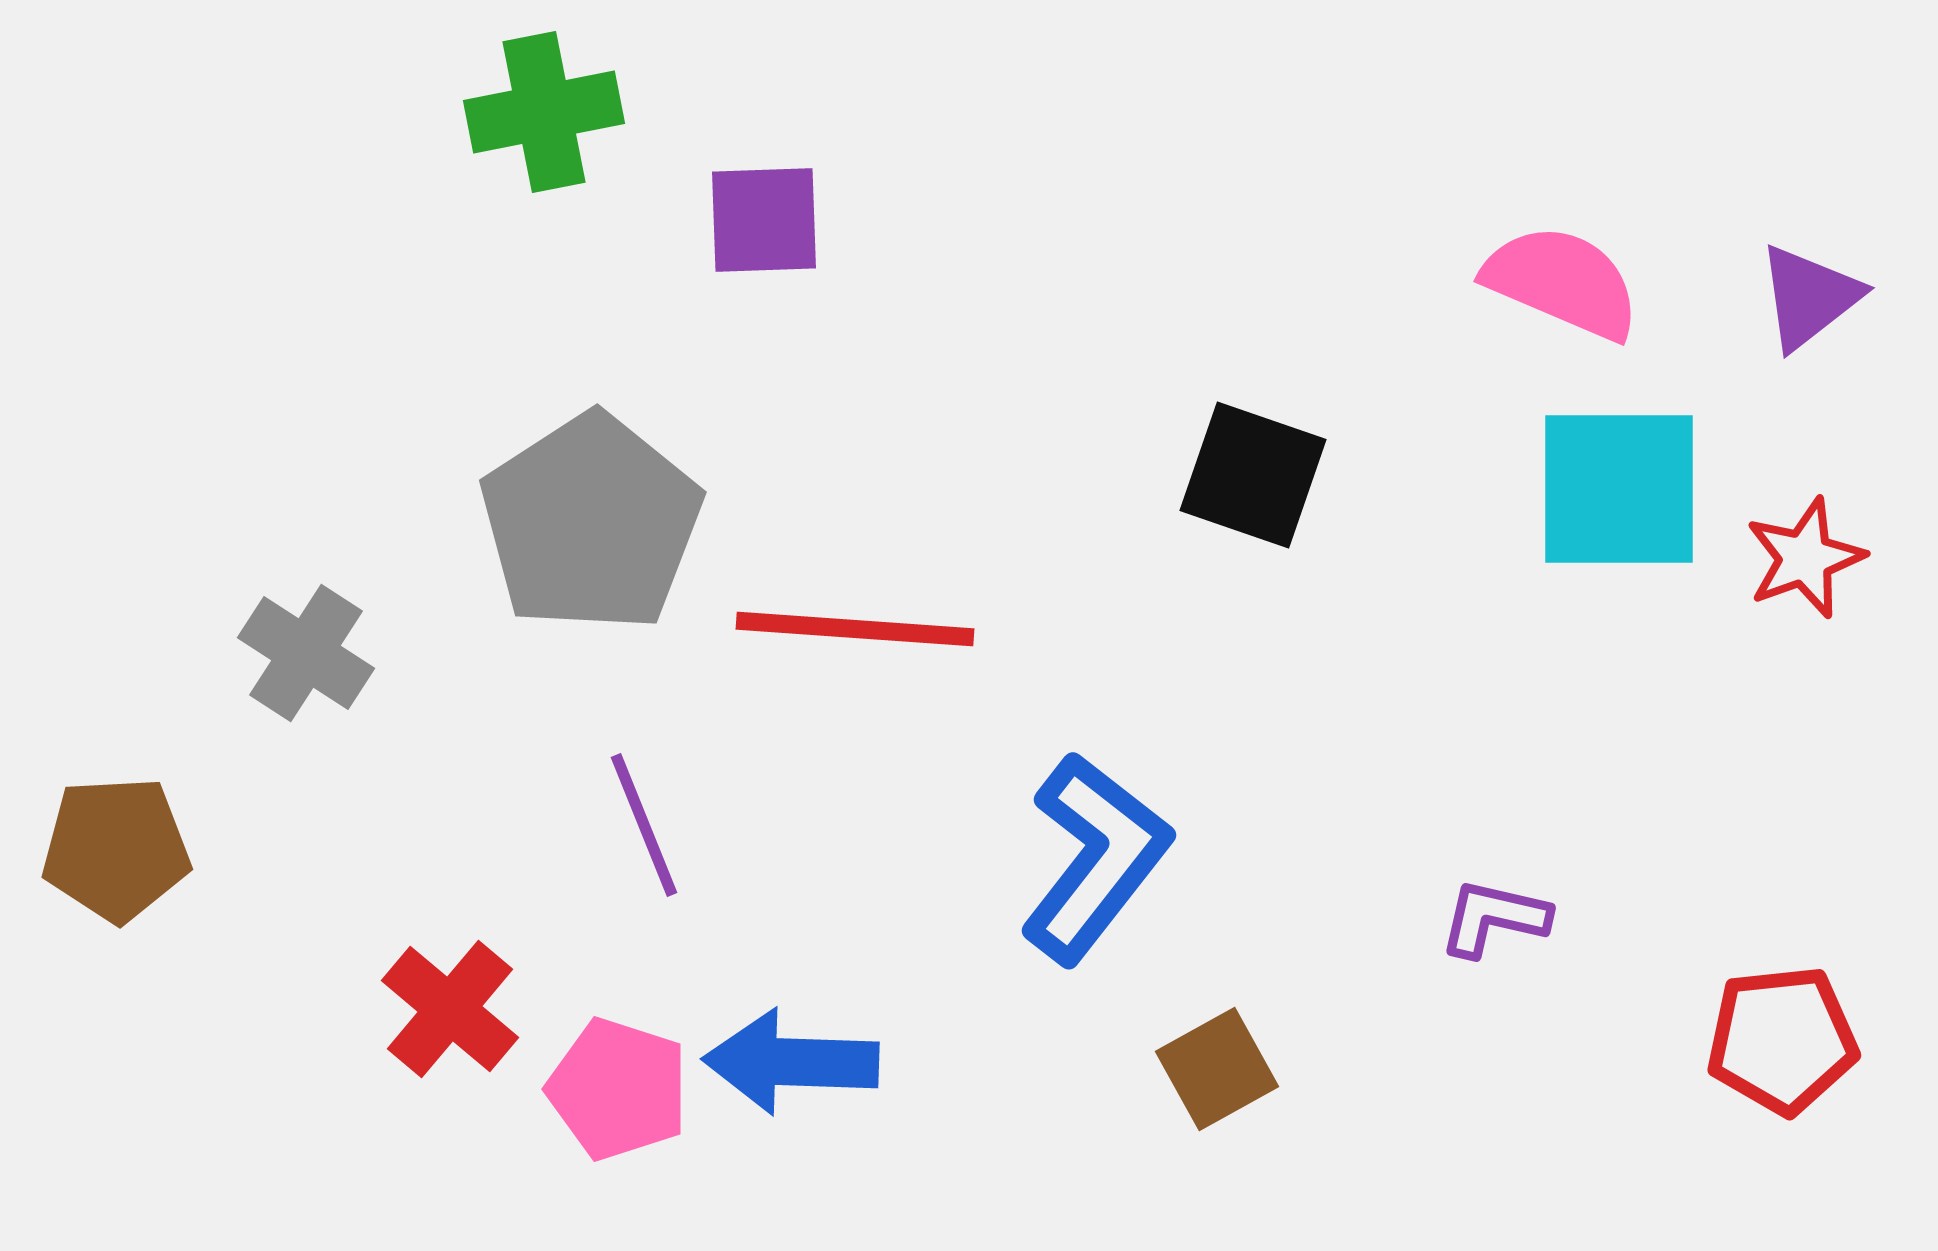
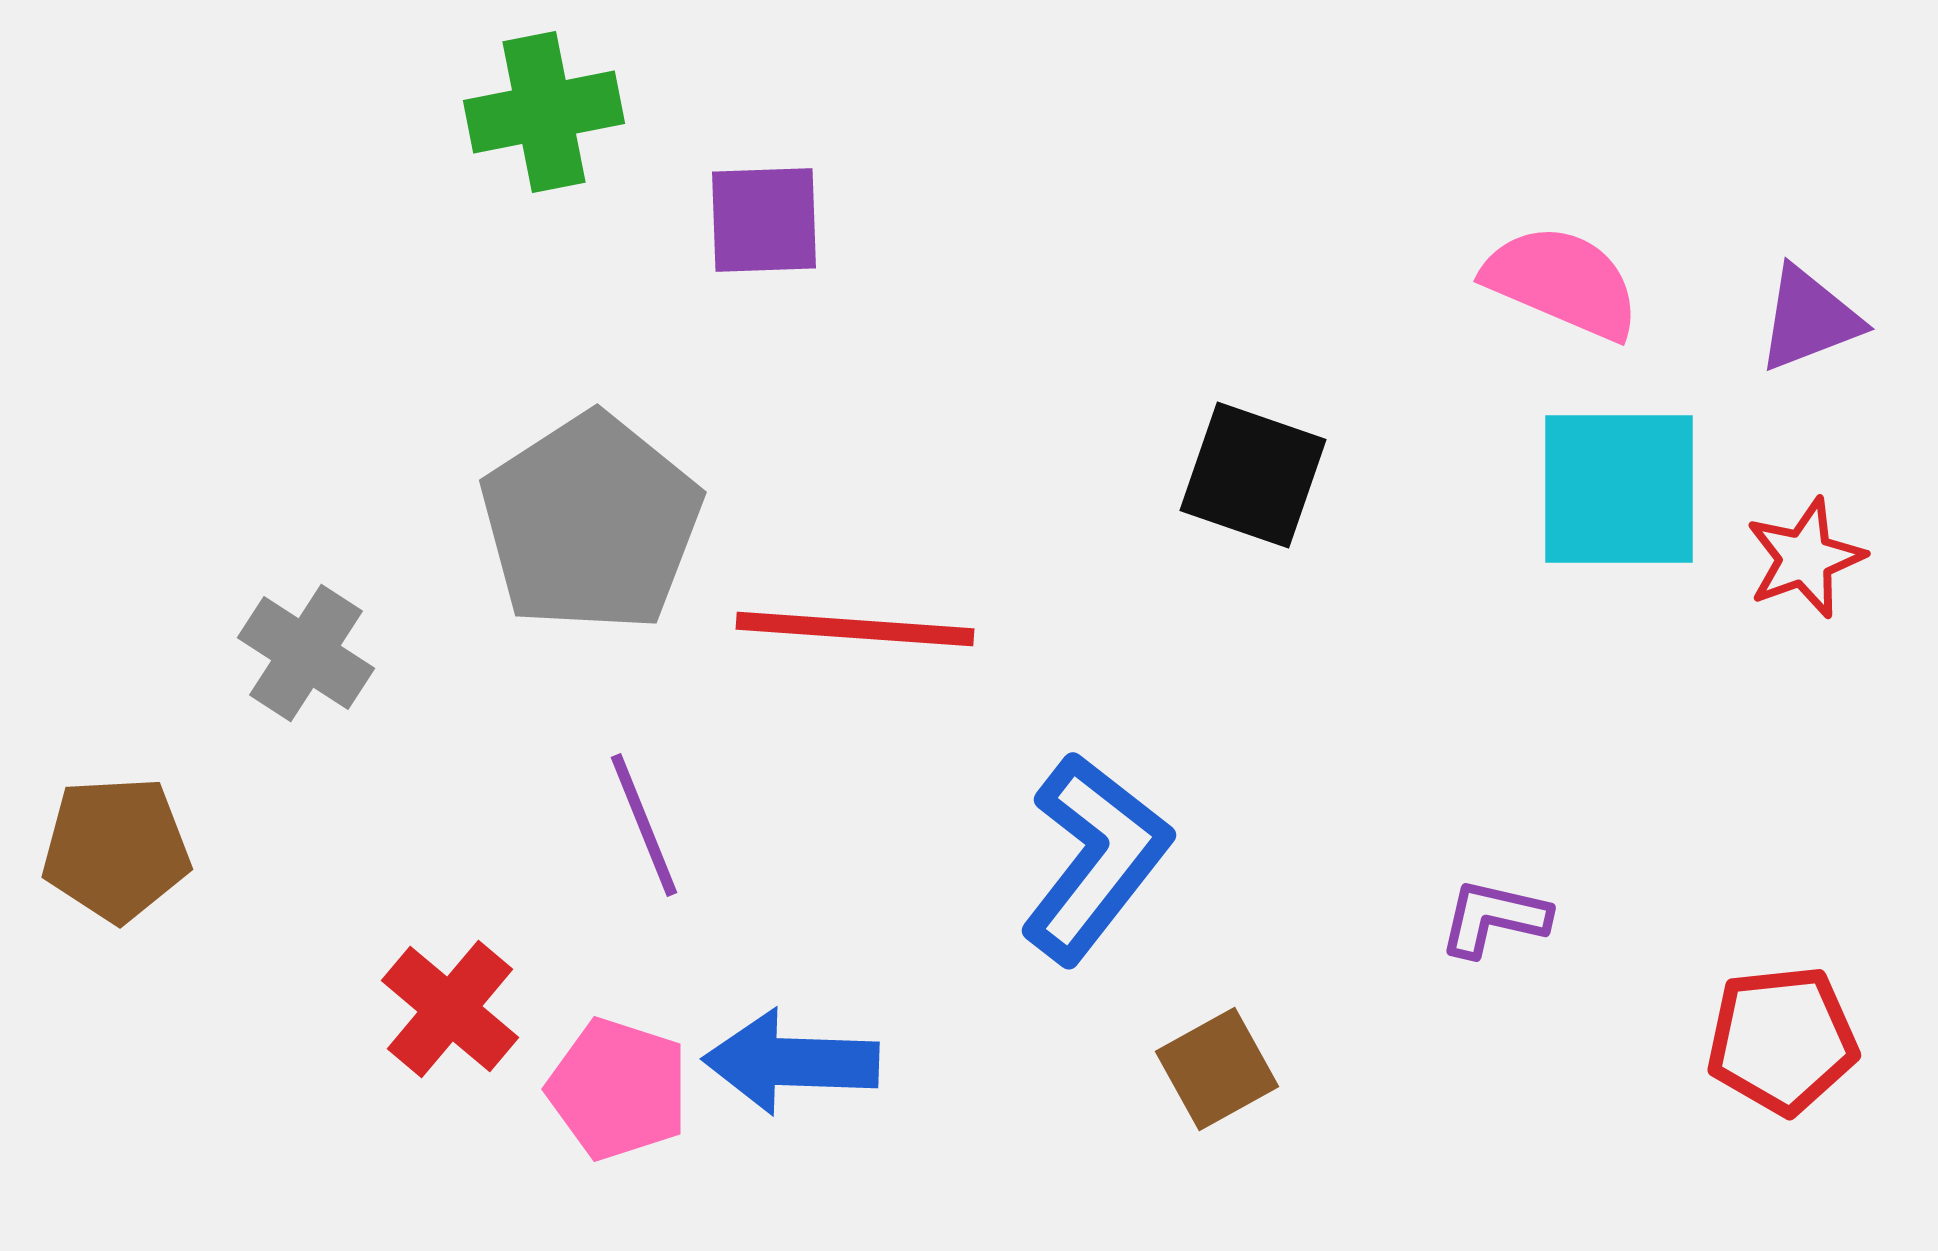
purple triangle: moved 22 px down; rotated 17 degrees clockwise
